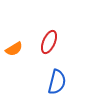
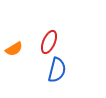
blue semicircle: moved 12 px up
